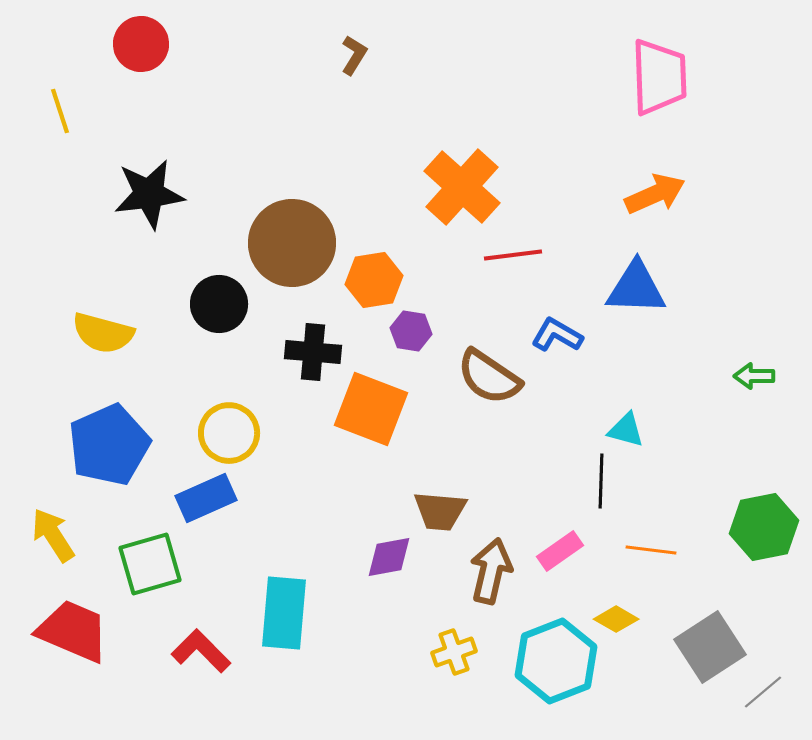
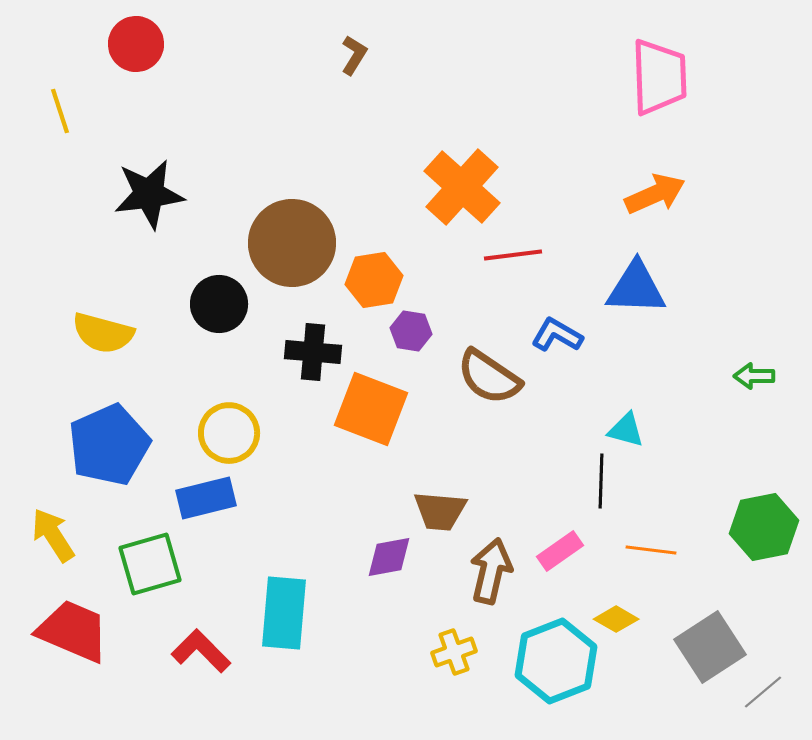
red circle: moved 5 px left
blue rectangle: rotated 10 degrees clockwise
